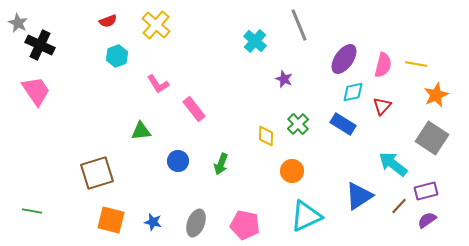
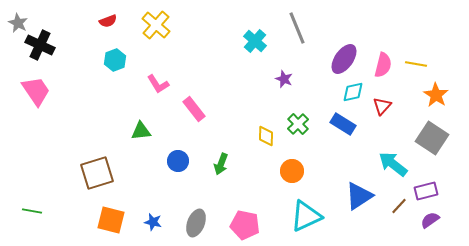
gray line: moved 2 px left, 3 px down
cyan hexagon: moved 2 px left, 4 px down
orange star: rotated 15 degrees counterclockwise
purple semicircle: moved 3 px right
